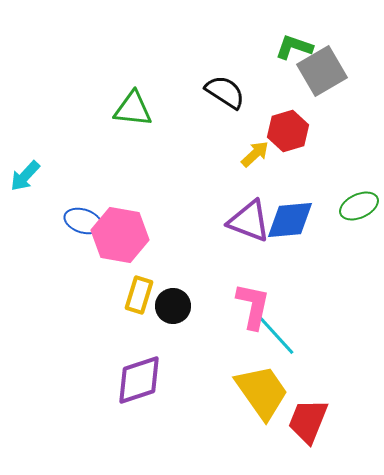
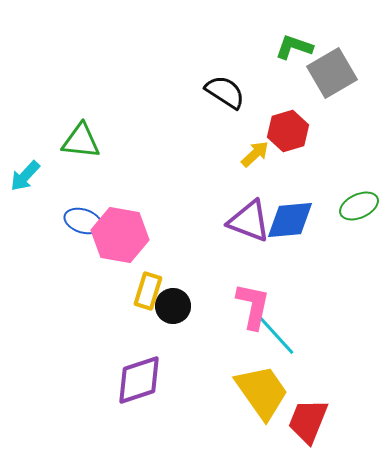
gray square: moved 10 px right, 2 px down
green triangle: moved 52 px left, 32 px down
yellow rectangle: moved 9 px right, 4 px up
